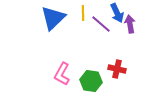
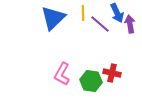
purple line: moved 1 px left
red cross: moved 5 px left, 4 px down
